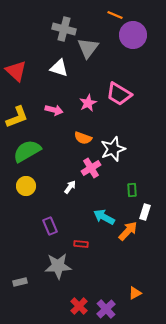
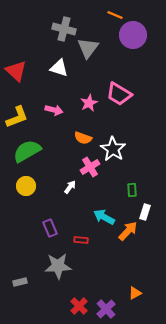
pink star: moved 1 px right
white star: rotated 20 degrees counterclockwise
pink cross: moved 1 px left, 1 px up
purple rectangle: moved 2 px down
red rectangle: moved 4 px up
